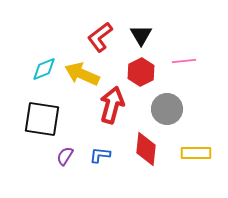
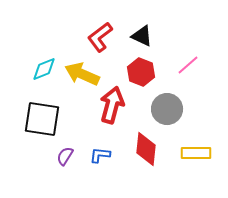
black triangle: moved 1 px right, 1 px down; rotated 35 degrees counterclockwise
pink line: moved 4 px right, 4 px down; rotated 35 degrees counterclockwise
red hexagon: rotated 12 degrees counterclockwise
